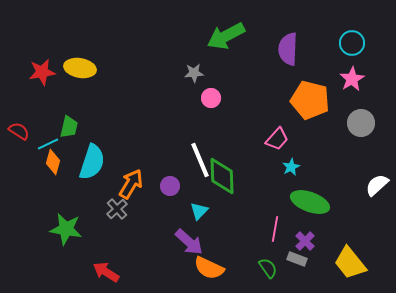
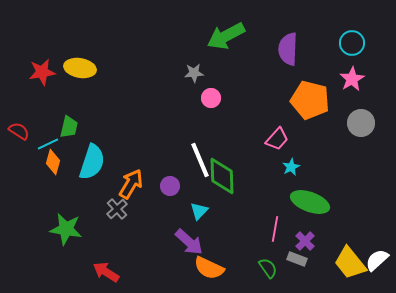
white semicircle: moved 75 px down
